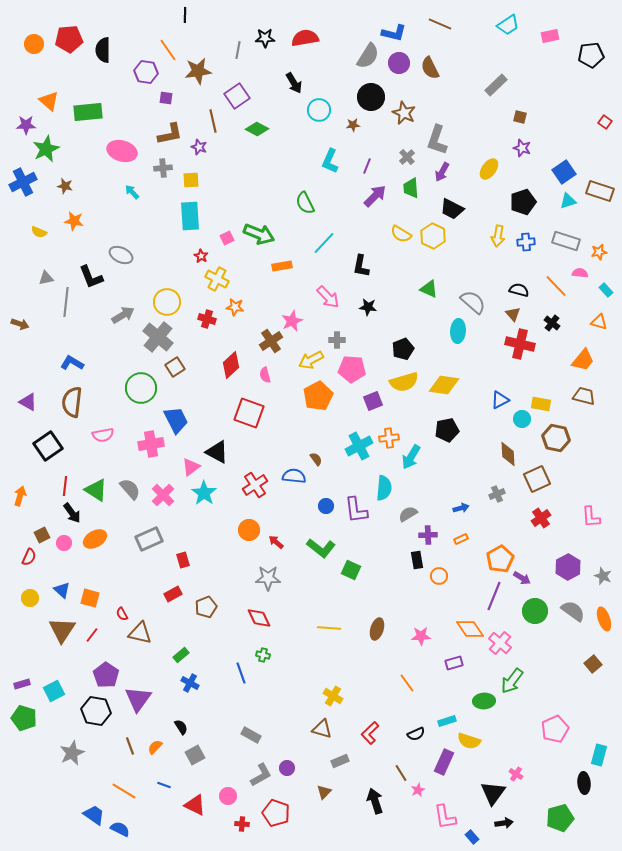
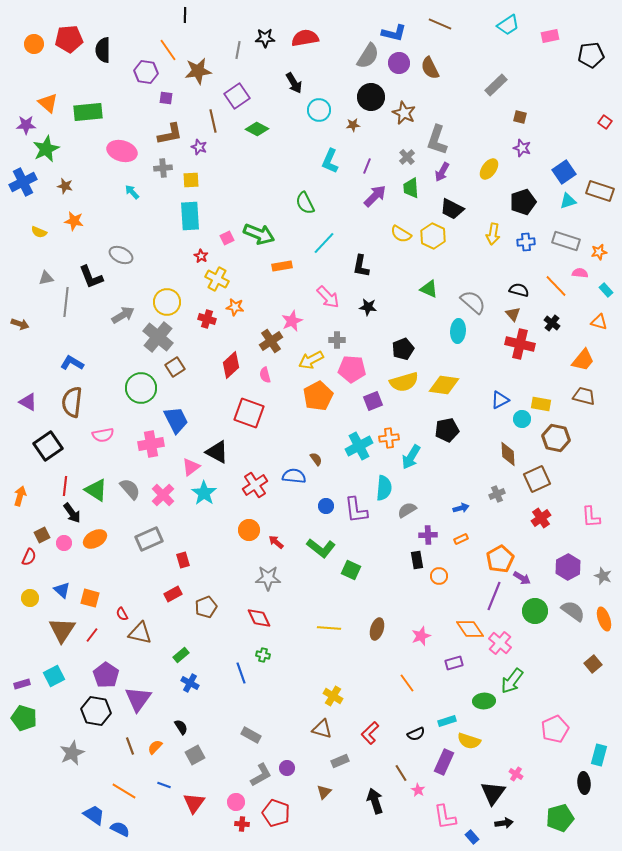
orange triangle at (49, 101): moved 1 px left, 2 px down
yellow arrow at (498, 236): moved 5 px left, 2 px up
gray semicircle at (408, 514): moved 1 px left, 4 px up
pink star at (421, 636): rotated 18 degrees counterclockwise
cyan square at (54, 691): moved 15 px up
pink star at (418, 790): rotated 16 degrees counterclockwise
pink circle at (228, 796): moved 8 px right, 6 px down
red triangle at (195, 805): moved 1 px left, 2 px up; rotated 40 degrees clockwise
